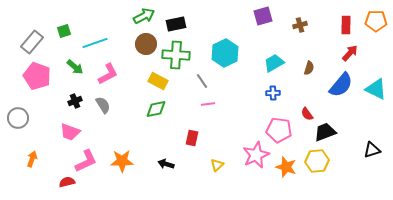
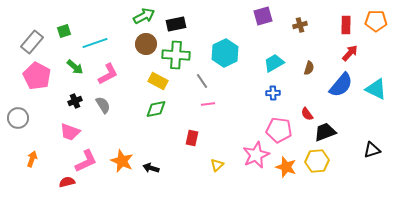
pink pentagon at (37, 76): rotated 8 degrees clockwise
orange star at (122, 161): rotated 25 degrees clockwise
black arrow at (166, 164): moved 15 px left, 4 px down
